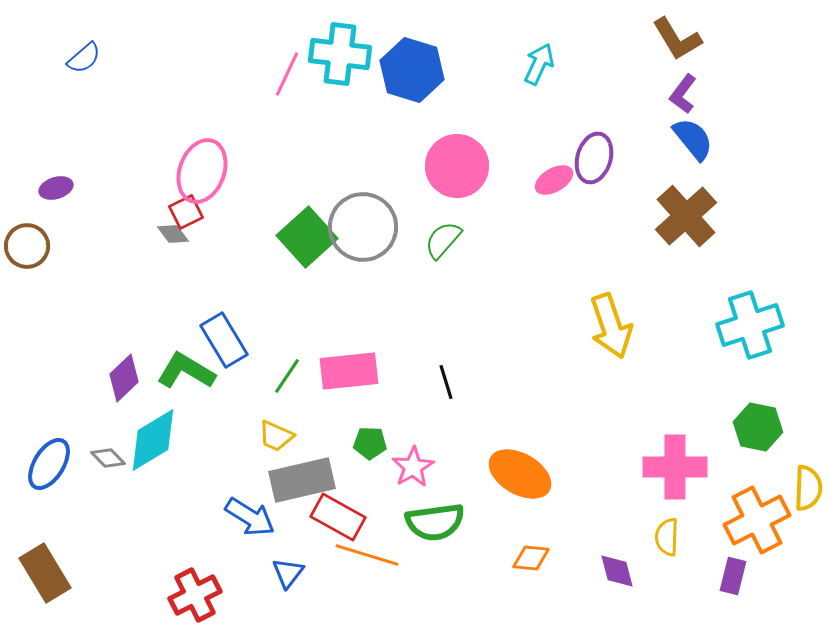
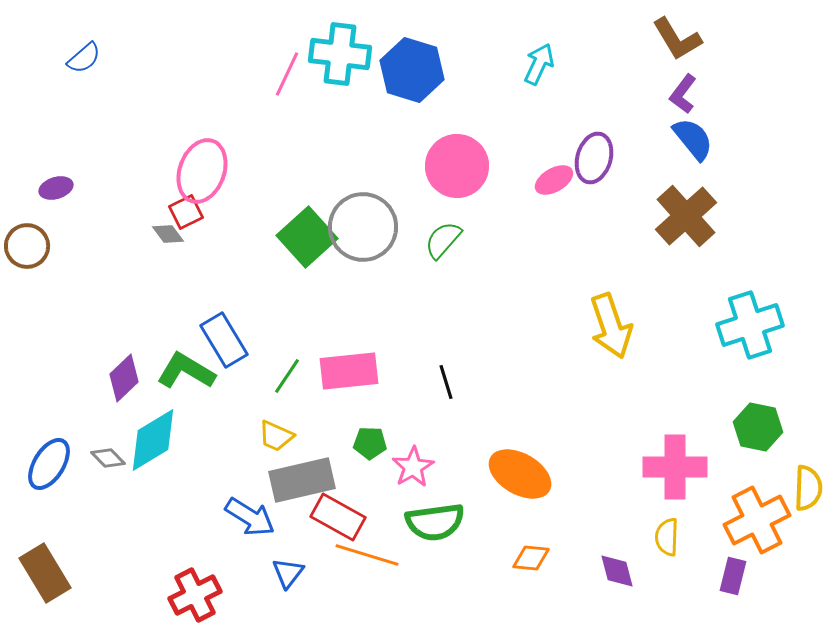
gray diamond at (173, 234): moved 5 px left
